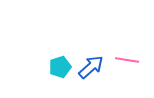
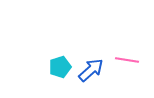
blue arrow: moved 3 px down
